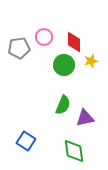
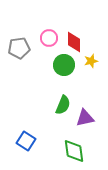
pink circle: moved 5 px right, 1 px down
